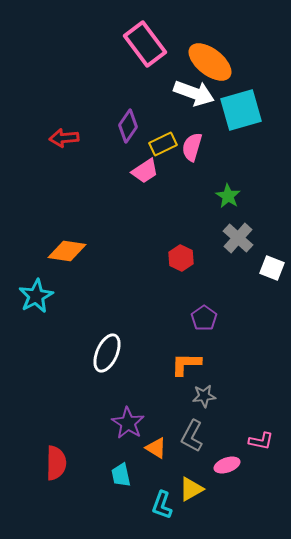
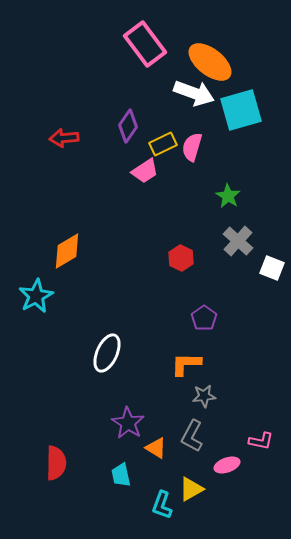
gray cross: moved 3 px down
orange diamond: rotated 39 degrees counterclockwise
